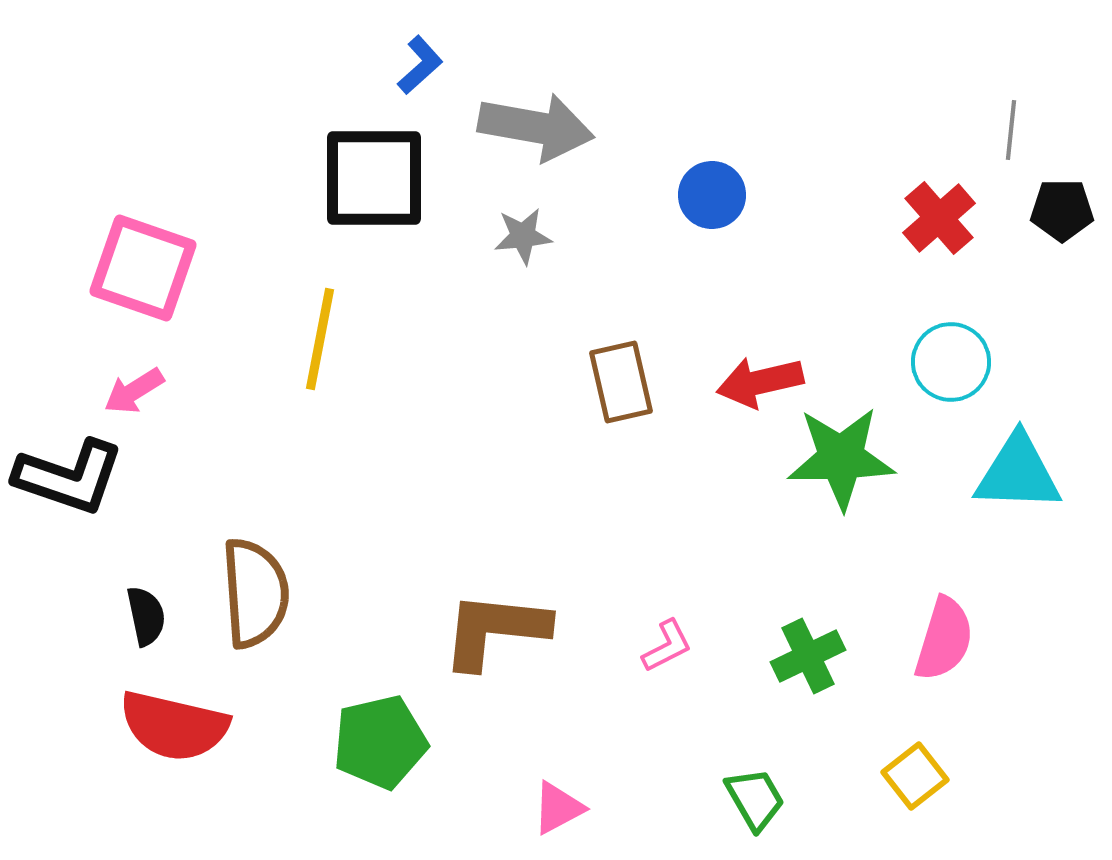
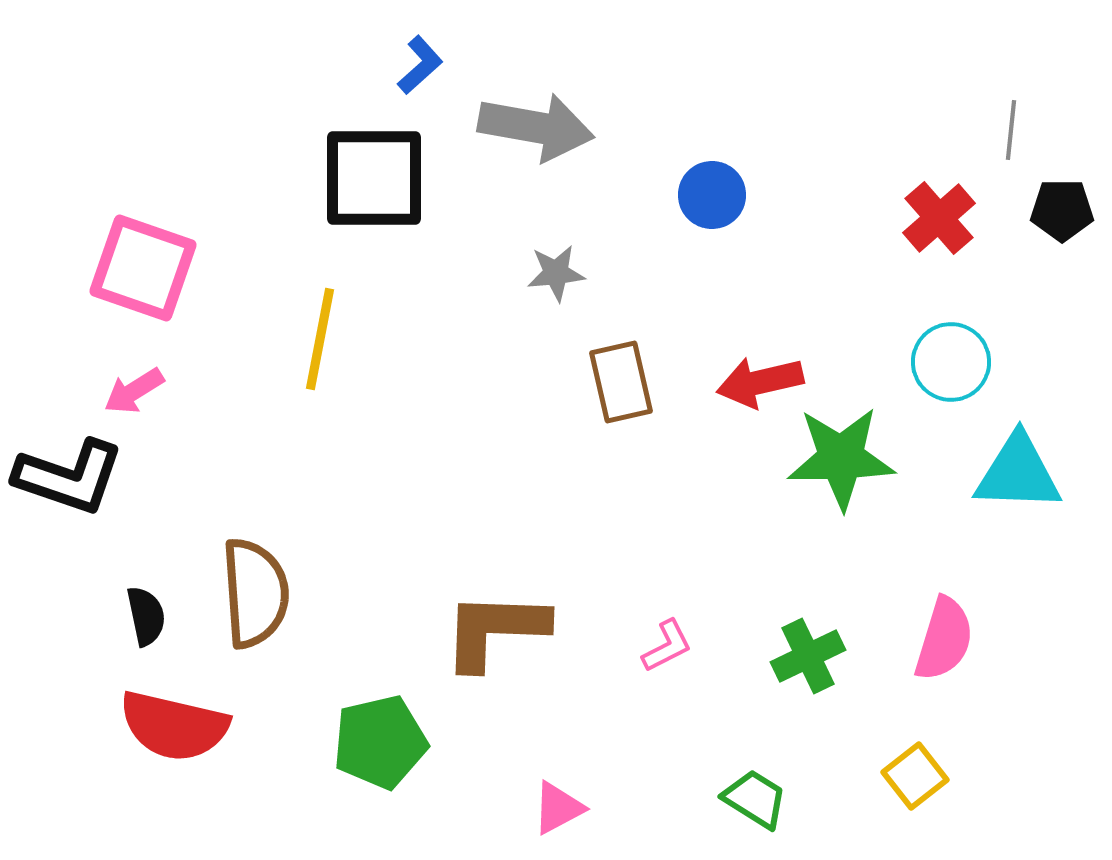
gray star: moved 33 px right, 37 px down
brown L-shape: rotated 4 degrees counterclockwise
green trapezoid: rotated 28 degrees counterclockwise
